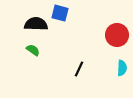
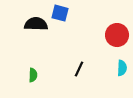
green semicircle: moved 25 px down; rotated 56 degrees clockwise
